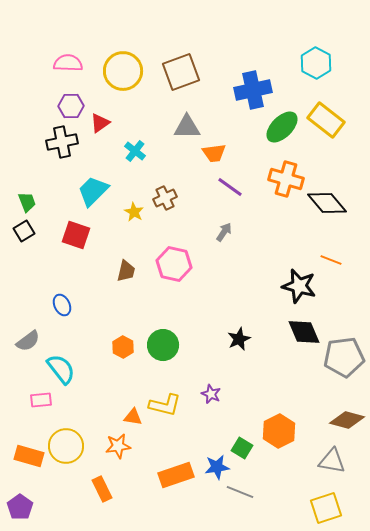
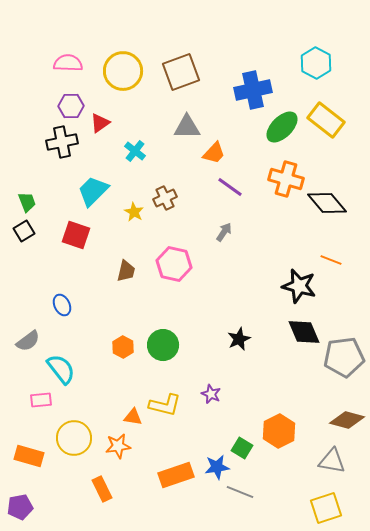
orange trapezoid at (214, 153): rotated 40 degrees counterclockwise
yellow circle at (66, 446): moved 8 px right, 8 px up
purple pentagon at (20, 507): rotated 25 degrees clockwise
